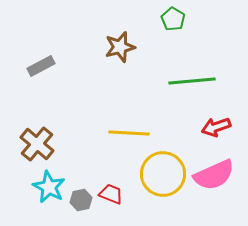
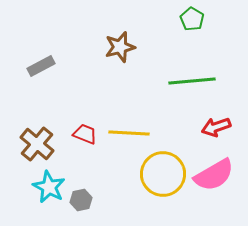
green pentagon: moved 19 px right
pink semicircle: rotated 6 degrees counterclockwise
red trapezoid: moved 26 px left, 60 px up
